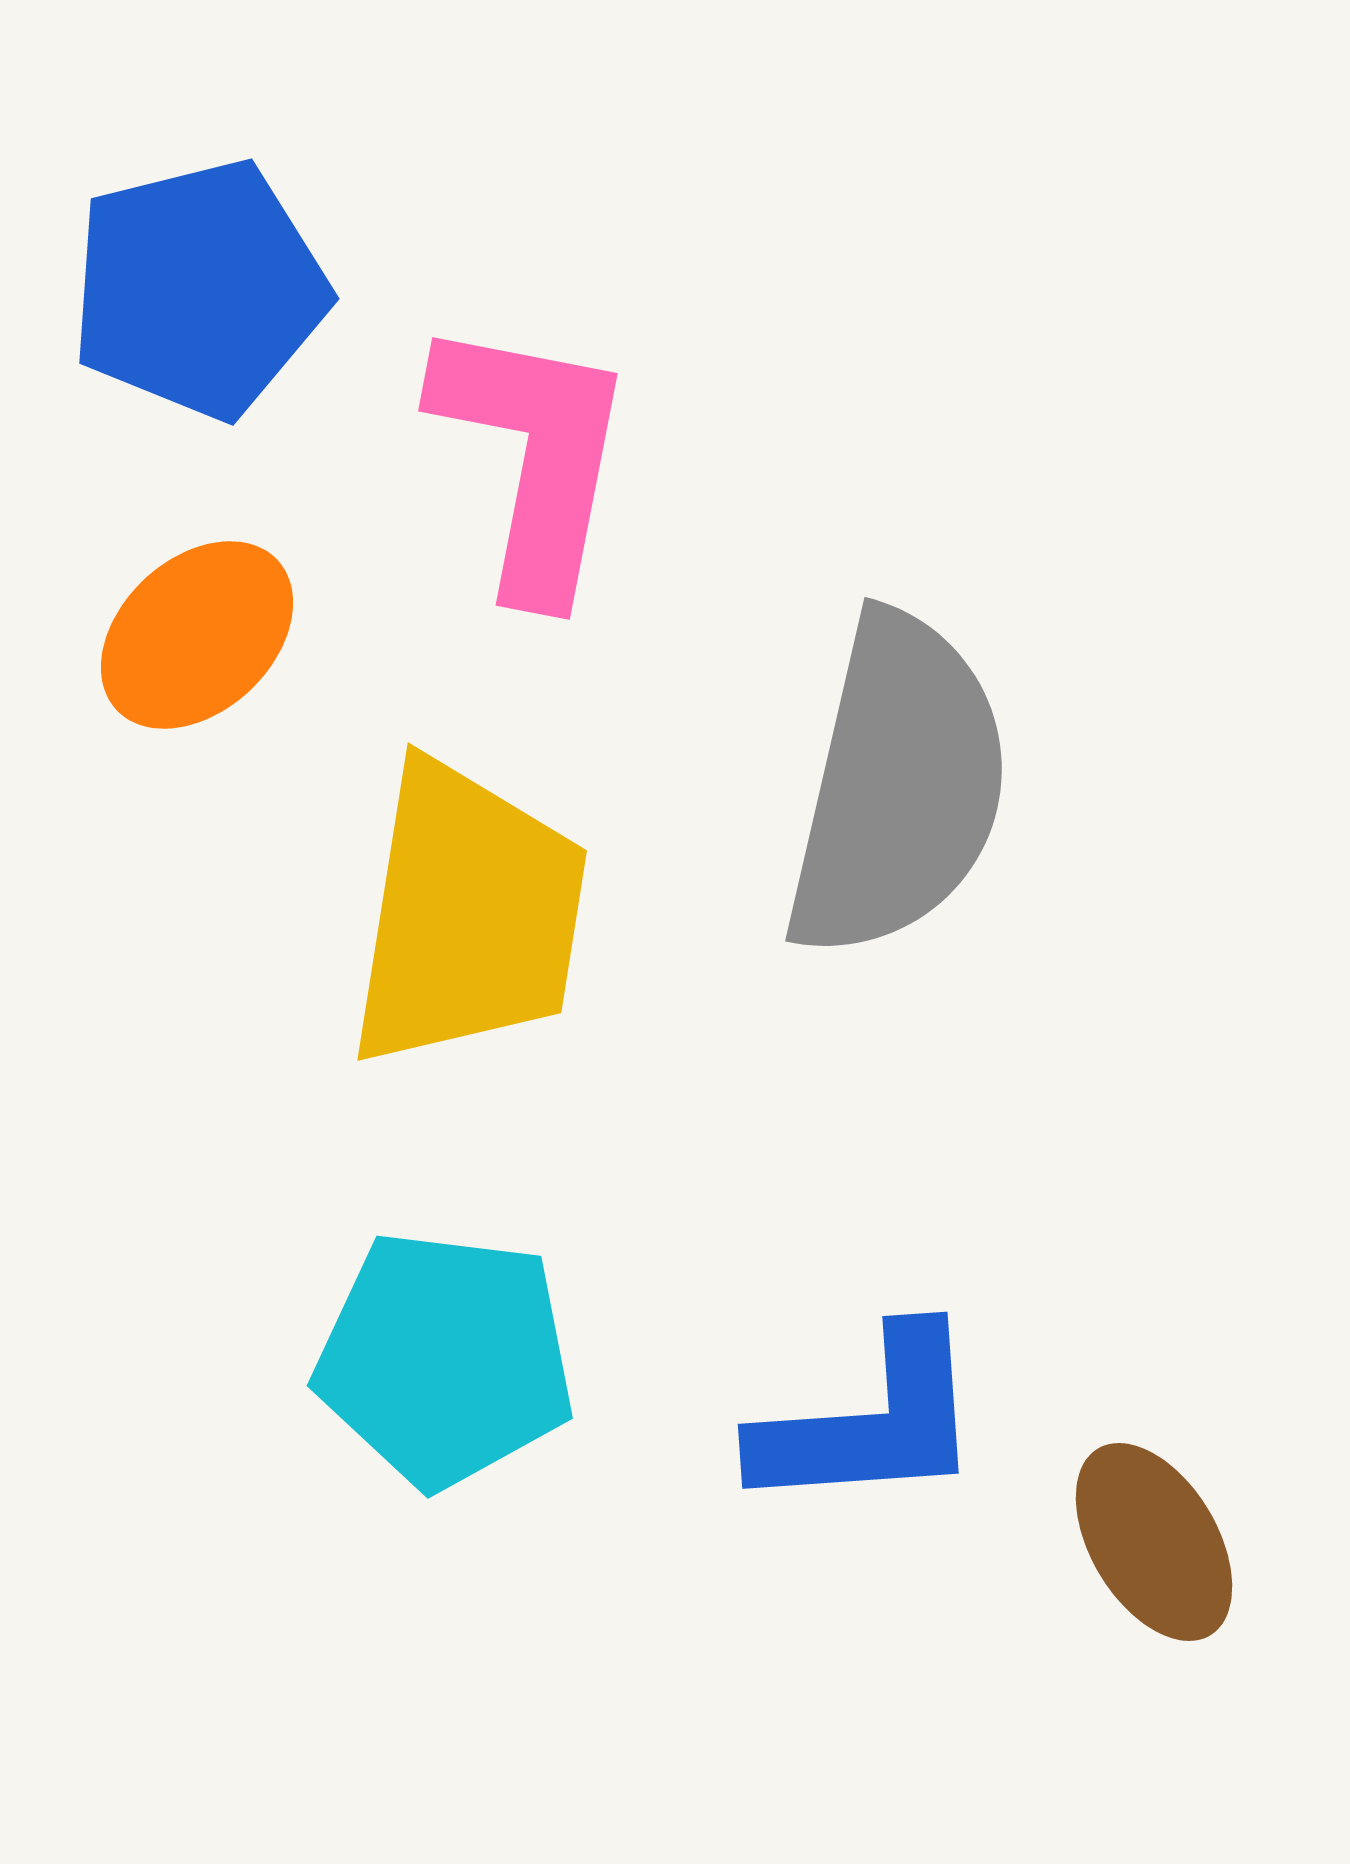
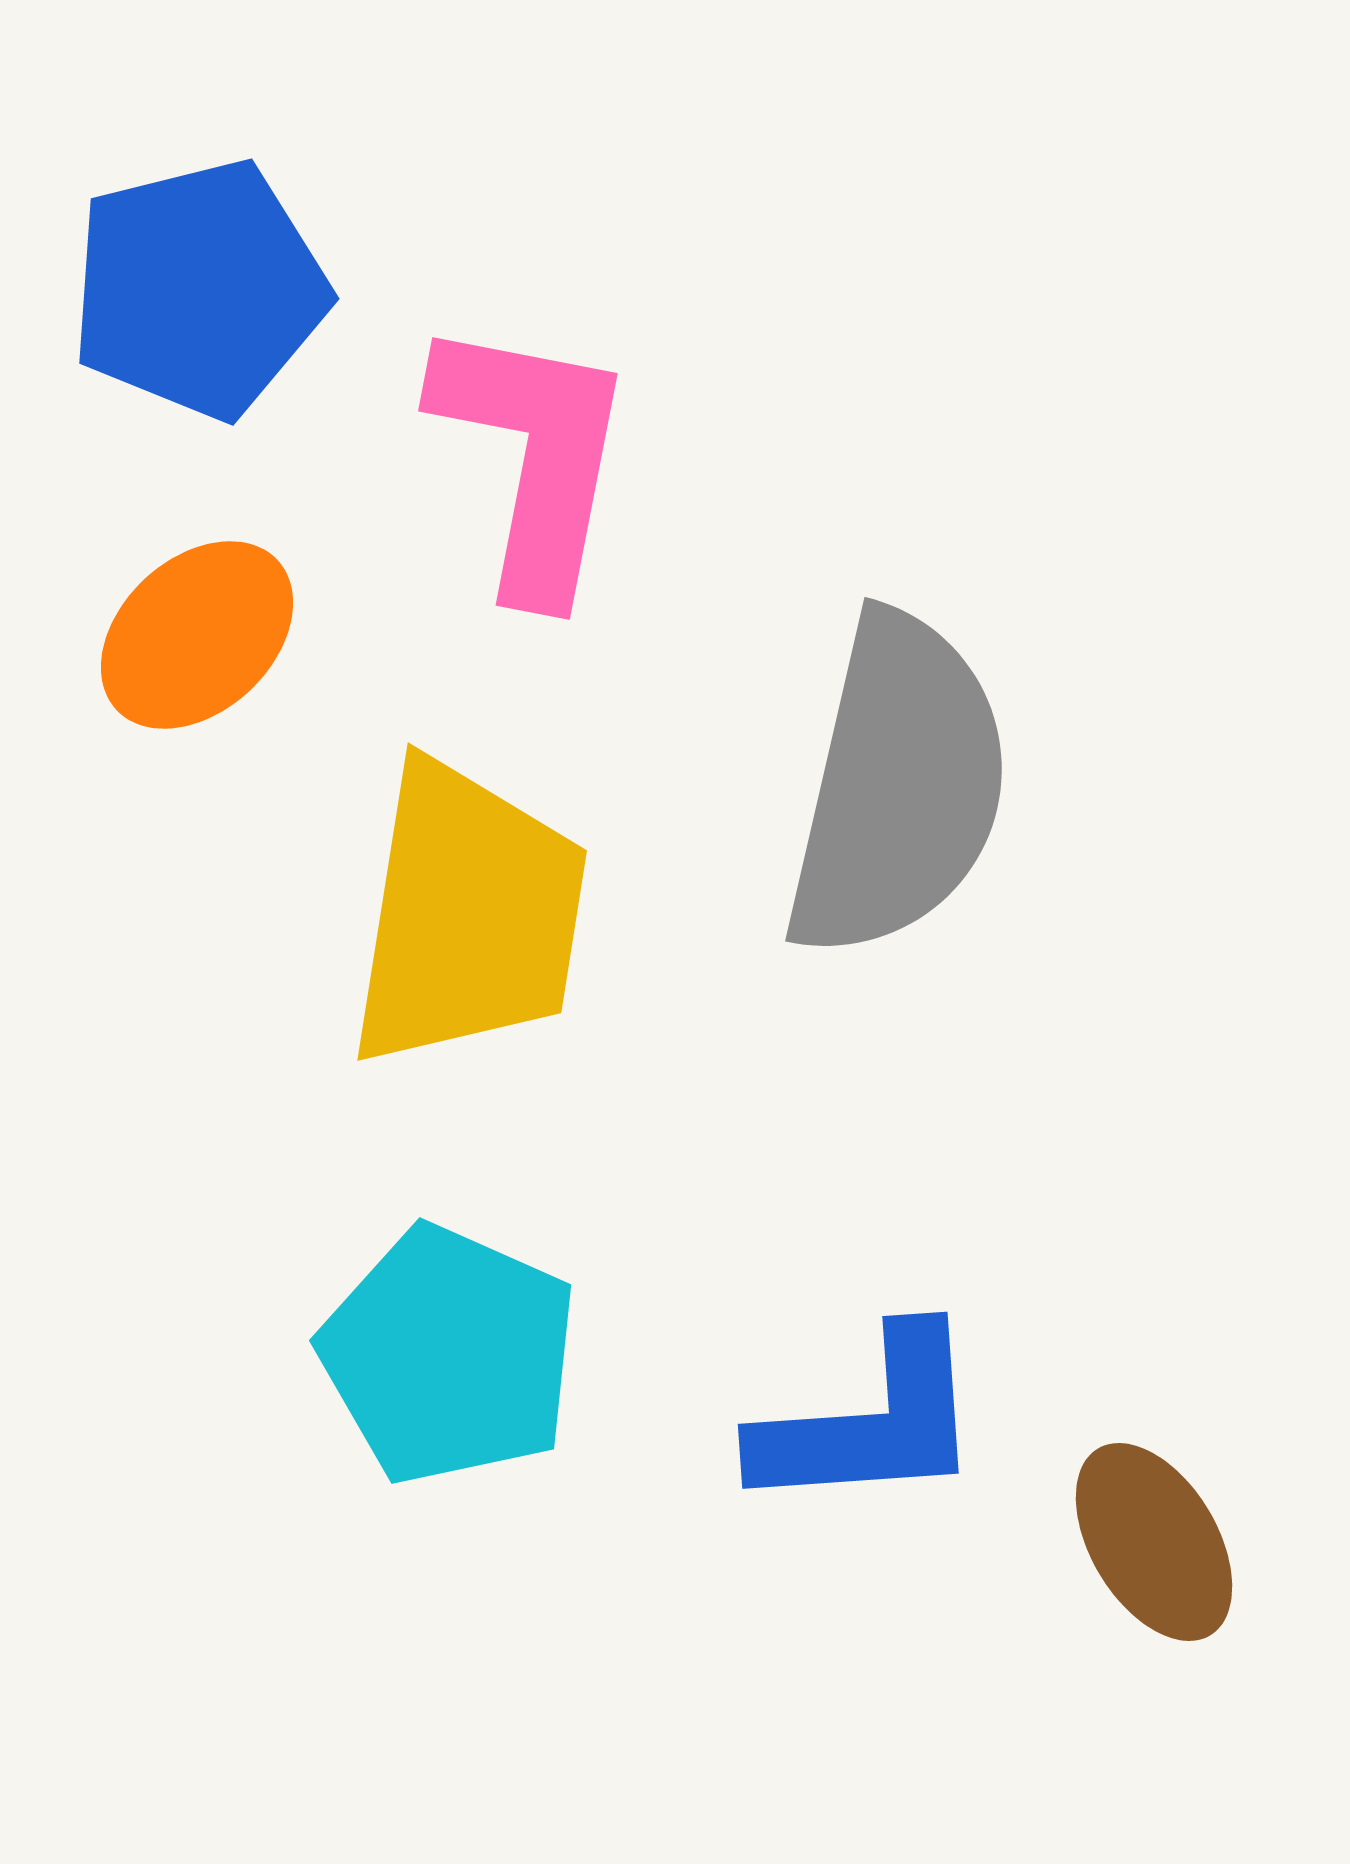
cyan pentagon: moved 4 px right, 4 px up; rotated 17 degrees clockwise
